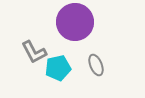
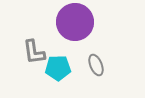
gray L-shape: rotated 20 degrees clockwise
cyan pentagon: rotated 10 degrees clockwise
